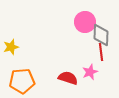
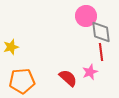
pink circle: moved 1 px right, 6 px up
gray diamond: moved 3 px up; rotated 10 degrees counterclockwise
red semicircle: rotated 24 degrees clockwise
